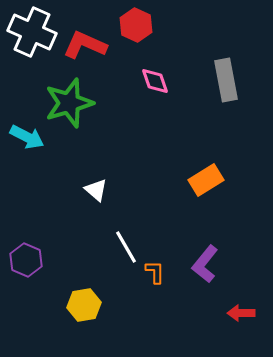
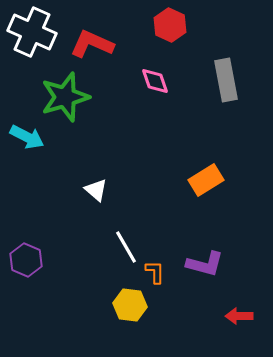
red hexagon: moved 34 px right
red L-shape: moved 7 px right, 1 px up
green star: moved 4 px left, 6 px up
purple L-shape: rotated 114 degrees counterclockwise
yellow hexagon: moved 46 px right; rotated 16 degrees clockwise
red arrow: moved 2 px left, 3 px down
